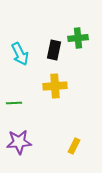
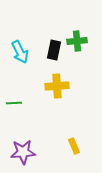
green cross: moved 1 px left, 3 px down
cyan arrow: moved 2 px up
yellow cross: moved 2 px right
purple star: moved 4 px right, 10 px down
yellow rectangle: rotated 49 degrees counterclockwise
